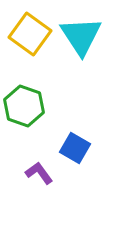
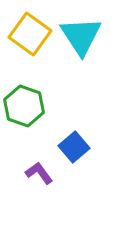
blue square: moved 1 px left, 1 px up; rotated 20 degrees clockwise
